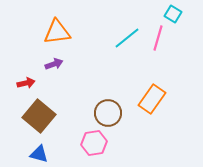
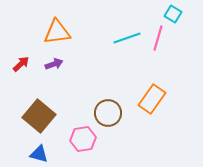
cyan line: rotated 20 degrees clockwise
red arrow: moved 5 px left, 19 px up; rotated 30 degrees counterclockwise
pink hexagon: moved 11 px left, 4 px up
